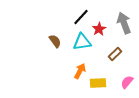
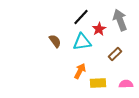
gray arrow: moved 4 px left, 3 px up
pink semicircle: moved 1 px left, 2 px down; rotated 48 degrees clockwise
